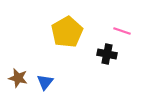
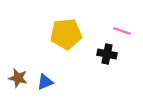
yellow pentagon: moved 1 px left, 2 px down; rotated 24 degrees clockwise
blue triangle: rotated 30 degrees clockwise
